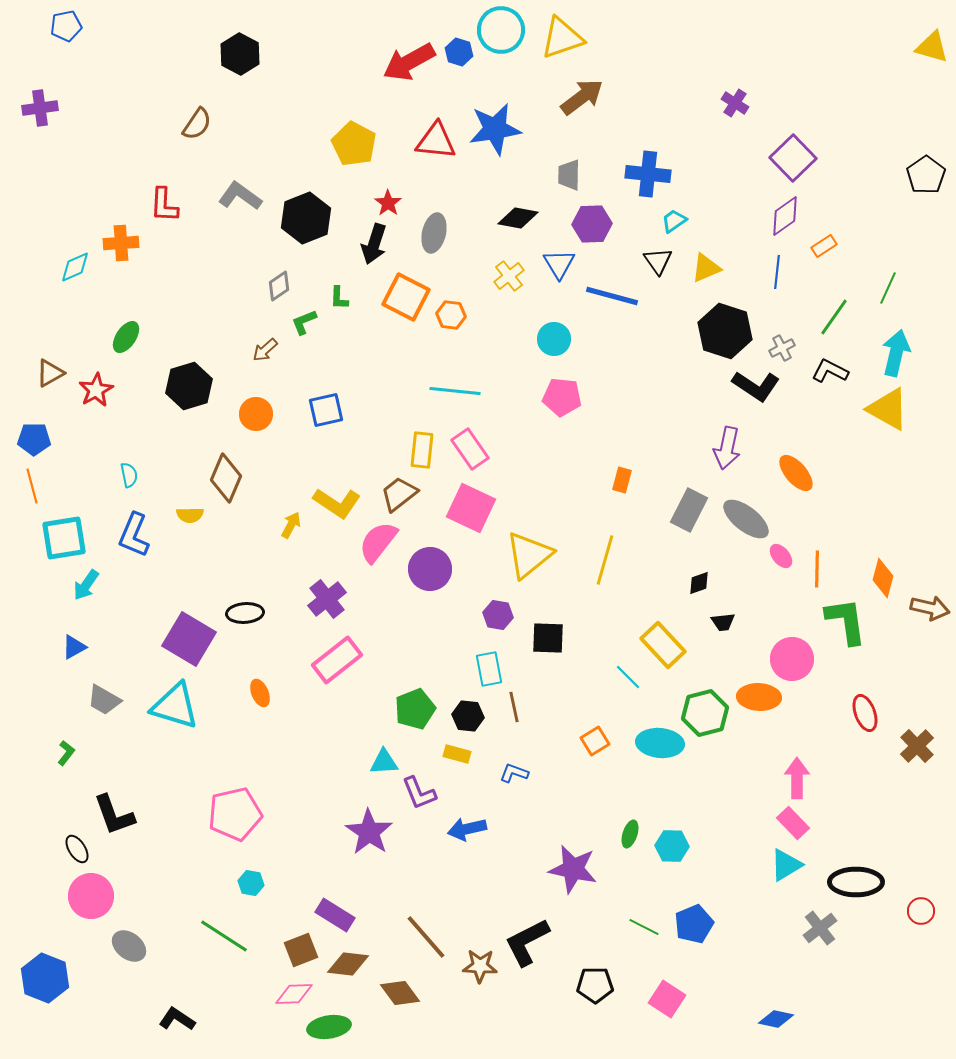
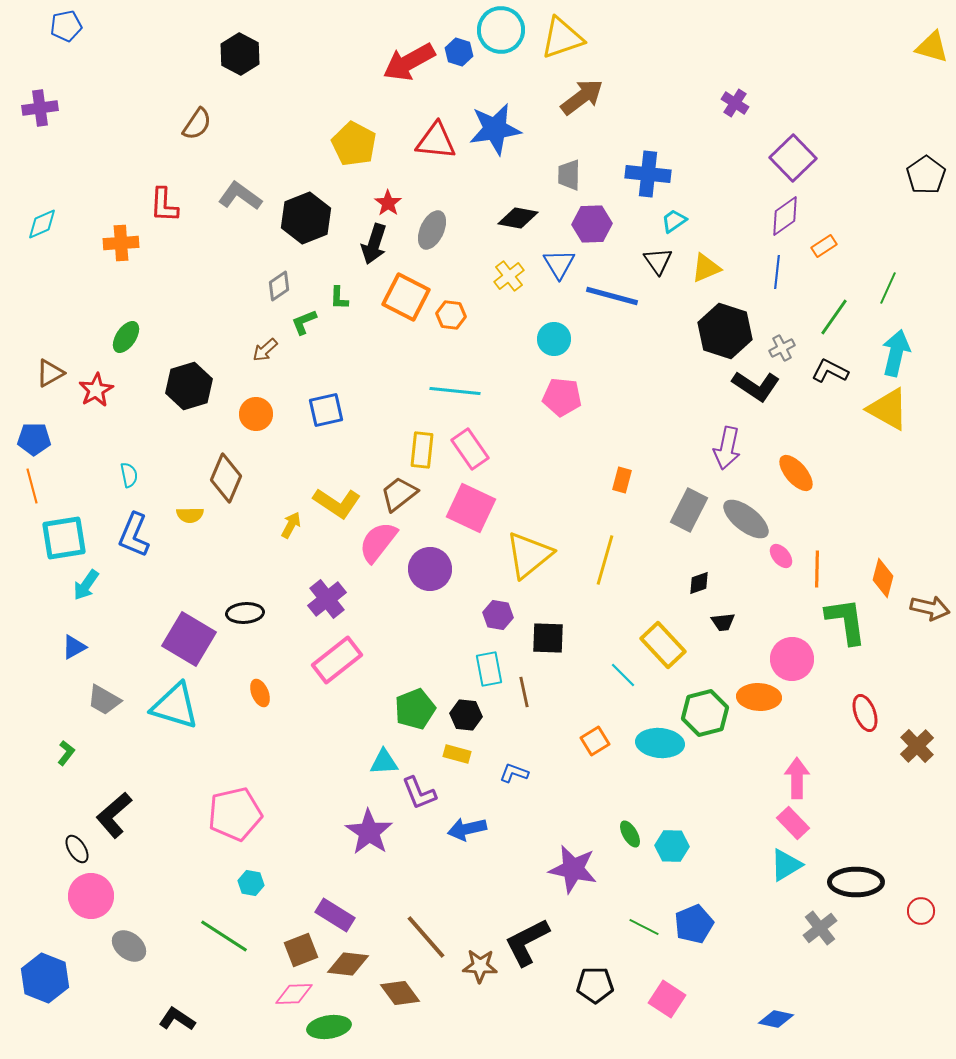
gray ellipse at (434, 233): moved 2 px left, 3 px up; rotated 12 degrees clockwise
cyan diamond at (75, 267): moved 33 px left, 43 px up
cyan line at (628, 677): moved 5 px left, 2 px up
brown line at (514, 707): moved 10 px right, 15 px up
black hexagon at (468, 716): moved 2 px left, 1 px up
black L-shape at (114, 815): rotated 69 degrees clockwise
green ellipse at (630, 834): rotated 48 degrees counterclockwise
